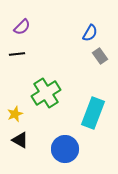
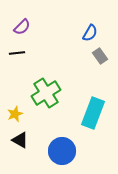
black line: moved 1 px up
blue circle: moved 3 px left, 2 px down
